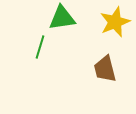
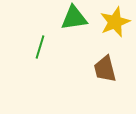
green triangle: moved 12 px right
